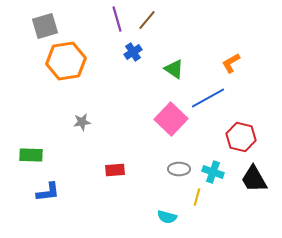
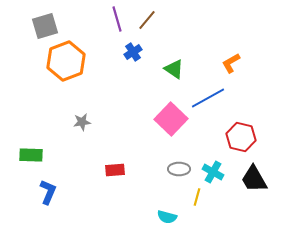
orange hexagon: rotated 12 degrees counterclockwise
cyan cross: rotated 10 degrees clockwise
blue L-shape: rotated 60 degrees counterclockwise
